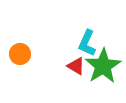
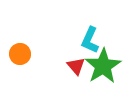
cyan L-shape: moved 3 px right, 3 px up
red triangle: rotated 18 degrees clockwise
